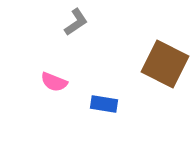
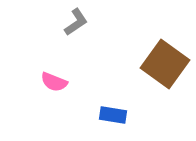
brown square: rotated 9 degrees clockwise
blue rectangle: moved 9 px right, 11 px down
